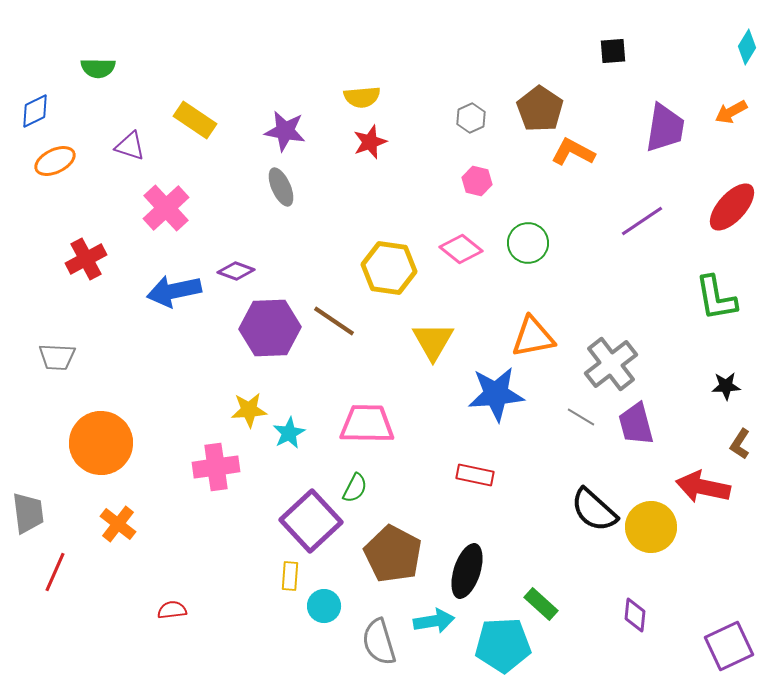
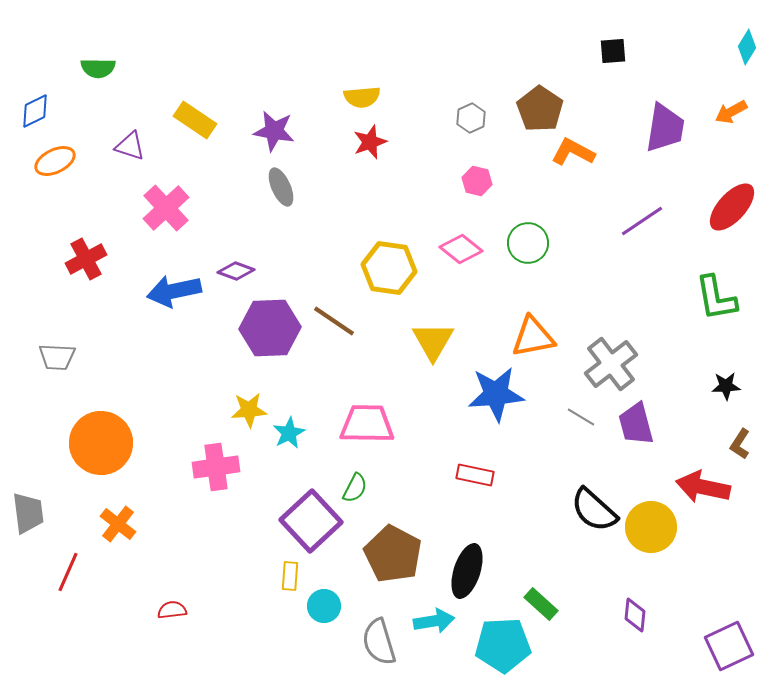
purple star at (285, 131): moved 11 px left
red line at (55, 572): moved 13 px right
